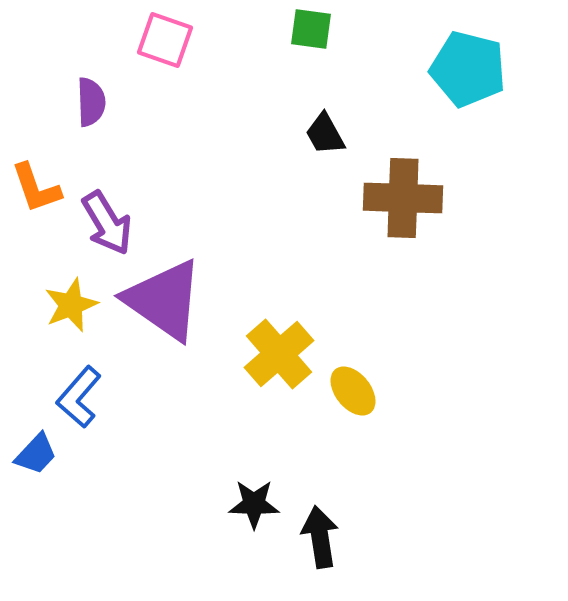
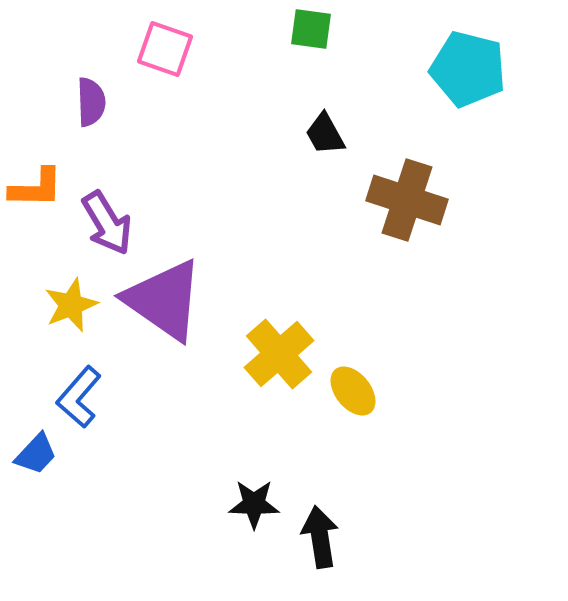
pink square: moved 9 px down
orange L-shape: rotated 70 degrees counterclockwise
brown cross: moved 4 px right, 2 px down; rotated 16 degrees clockwise
